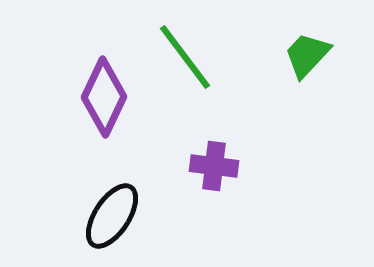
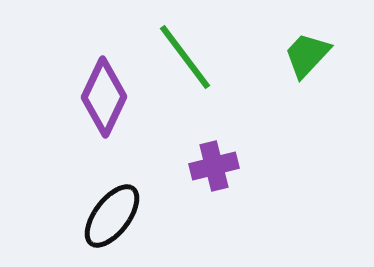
purple cross: rotated 21 degrees counterclockwise
black ellipse: rotated 4 degrees clockwise
